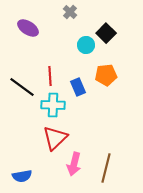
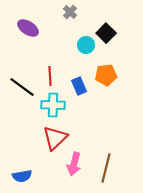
blue rectangle: moved 1 px right, 1 px up
